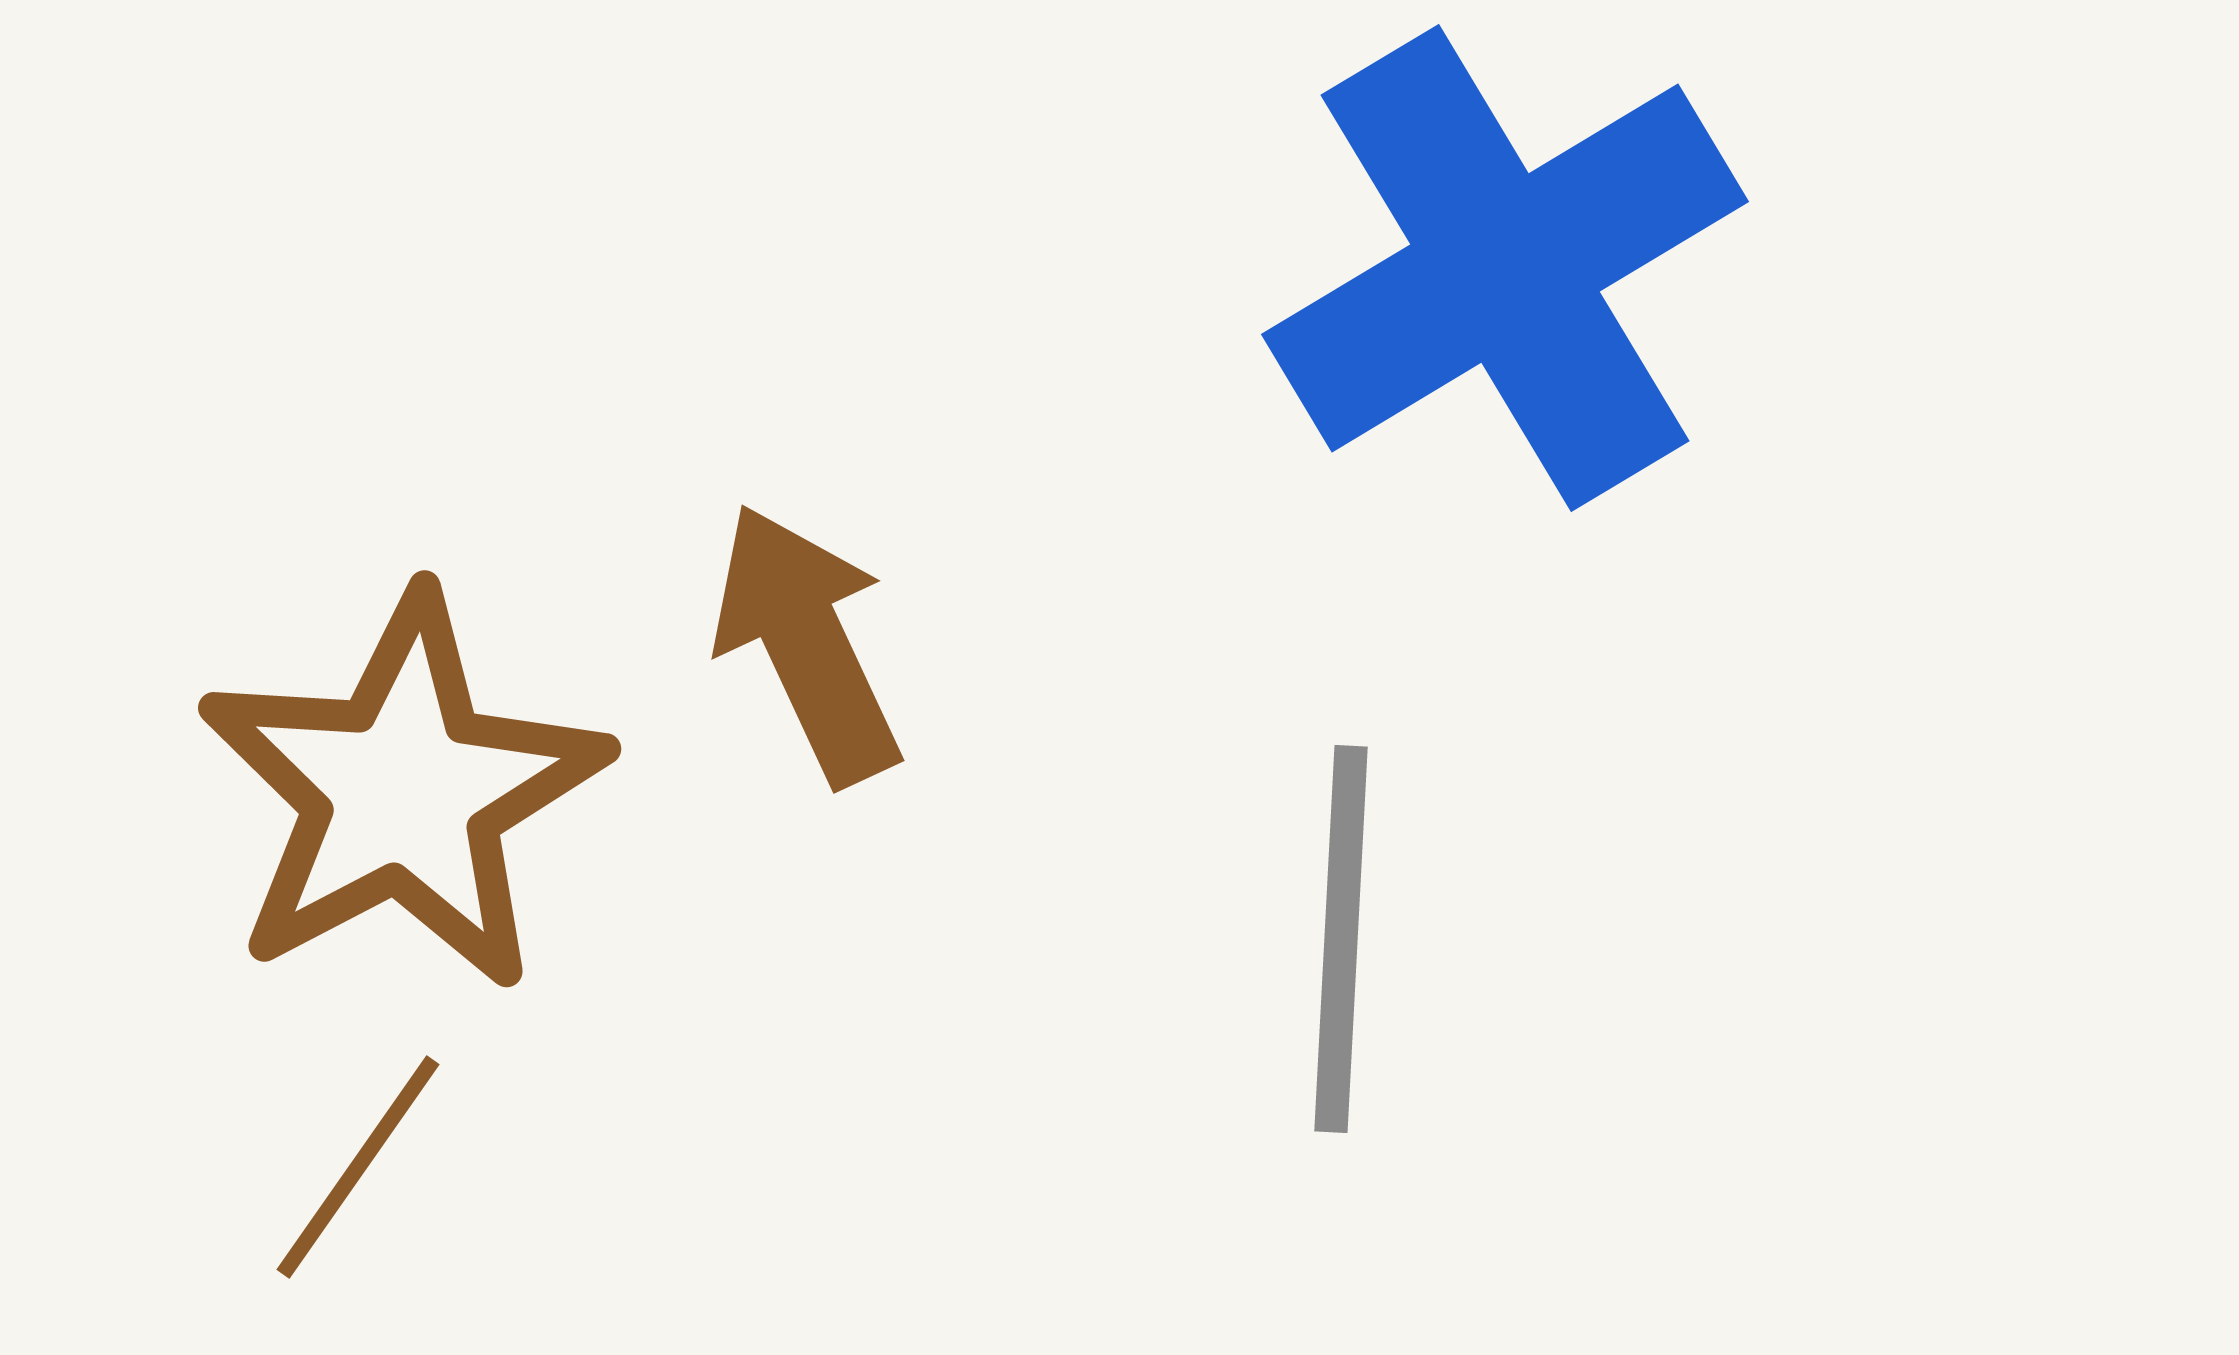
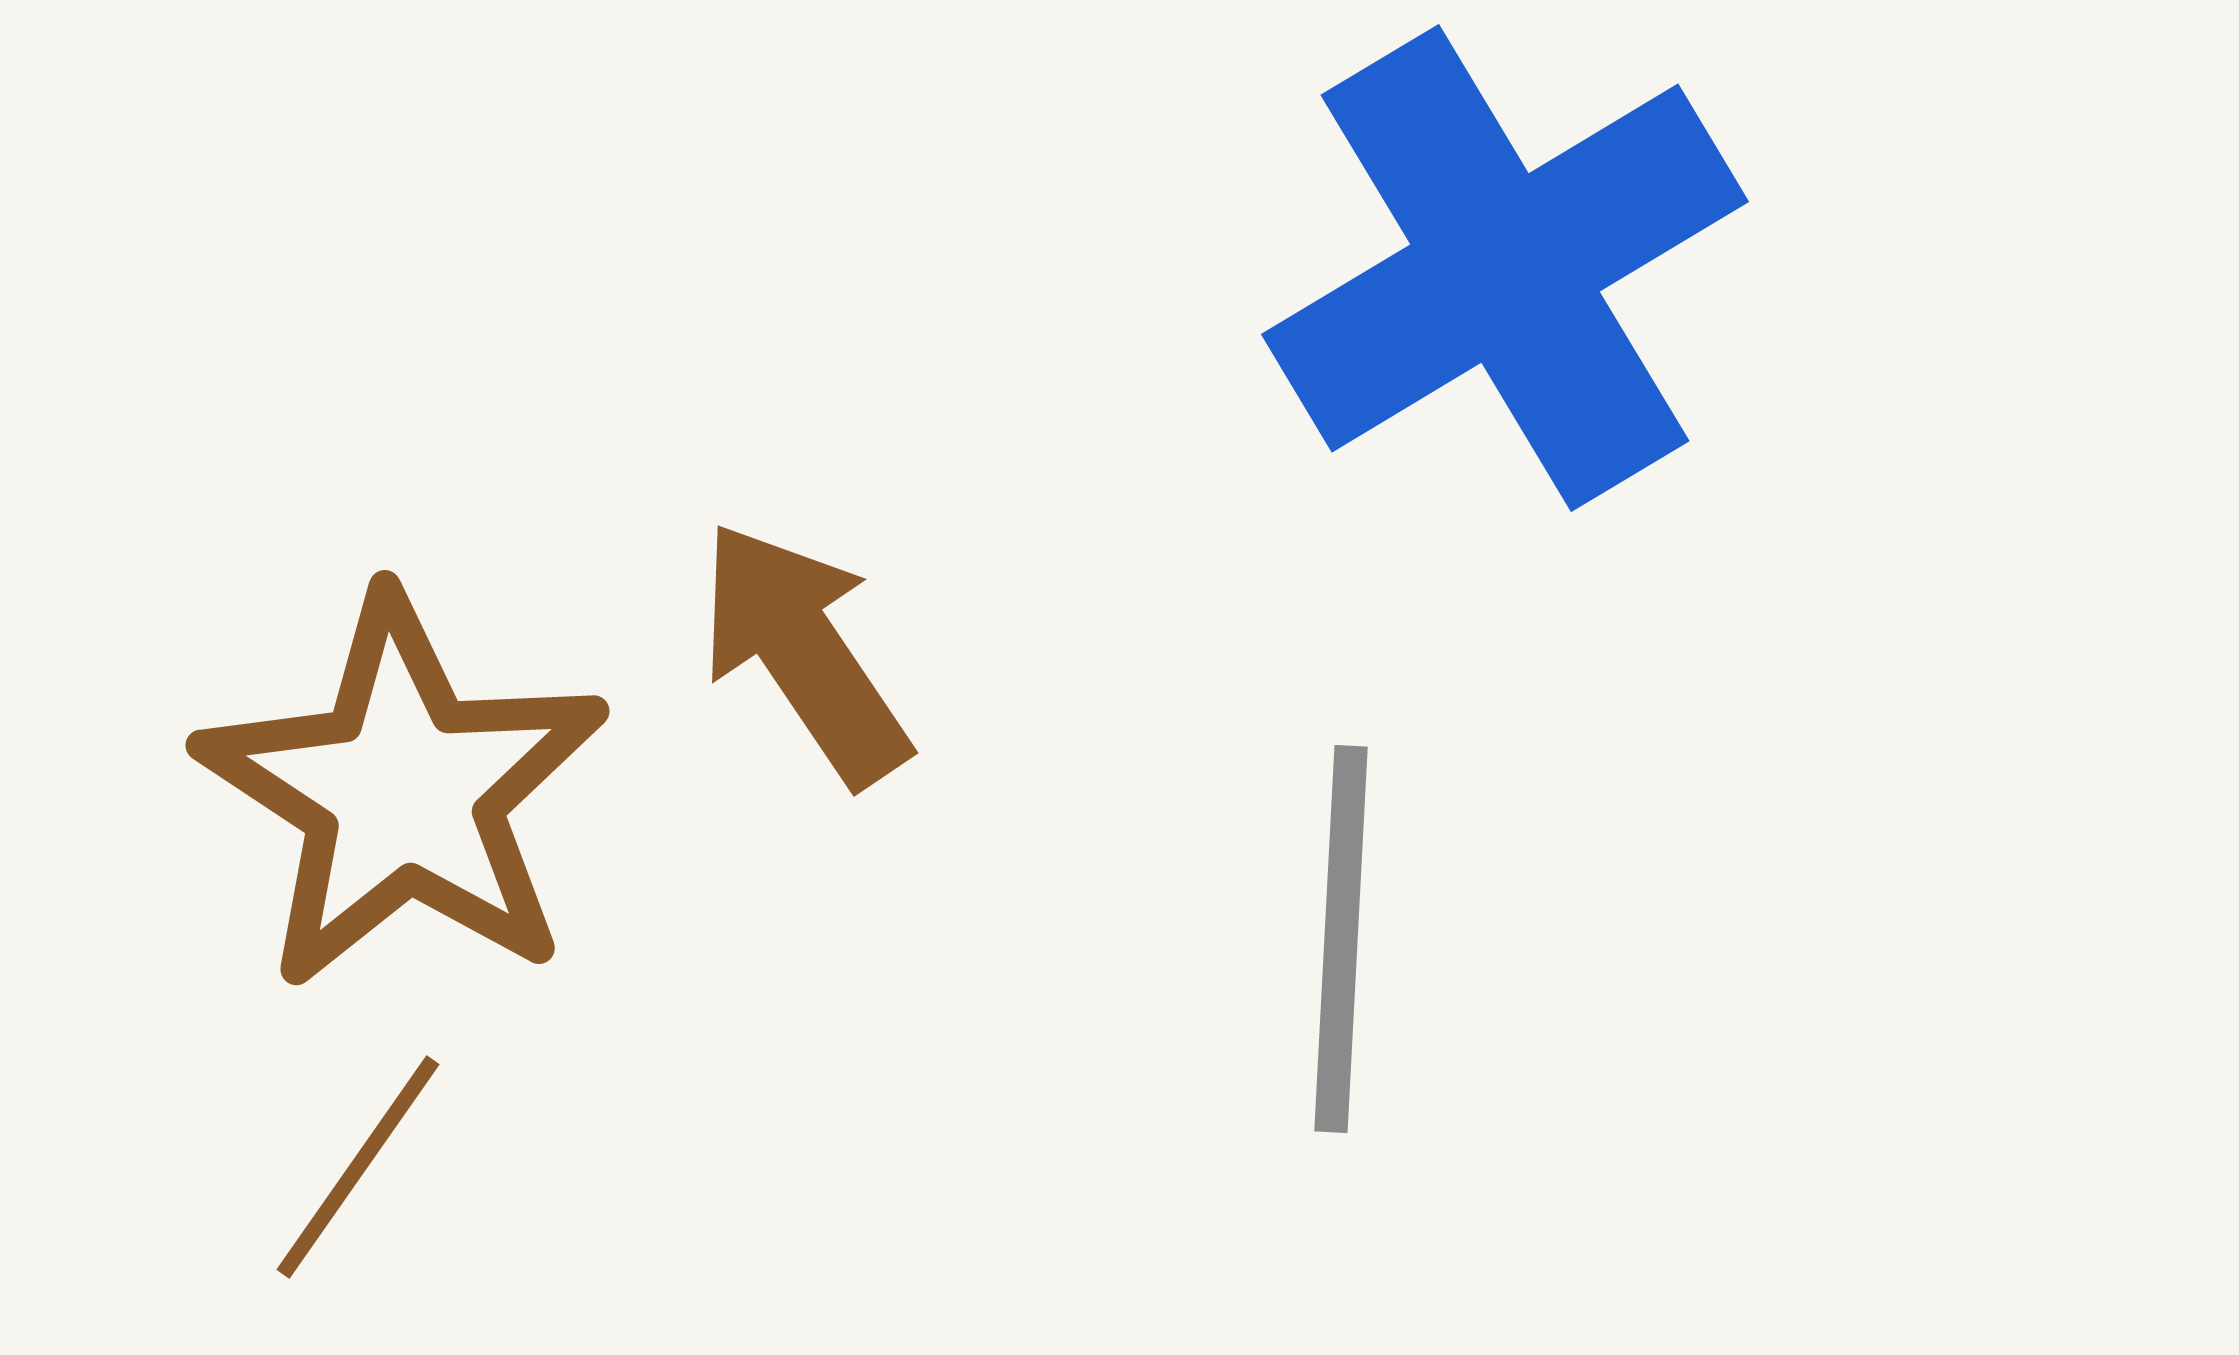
brown arrow: moved 3 px left, 9 px down; rotated 9 degrees counterclockwise
brown star: rotated 11 degrees counterclockwise
